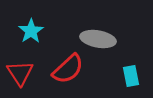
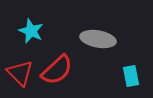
cyan star: rotated 15 degrees counterclockwise
red semicircle: moved 11 px left, 1 px down
red triangle: rotated 12 degrees counterclockwise
